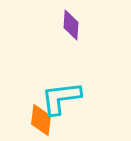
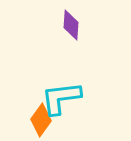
orange diamond: rotated 28 degrees clockwise
